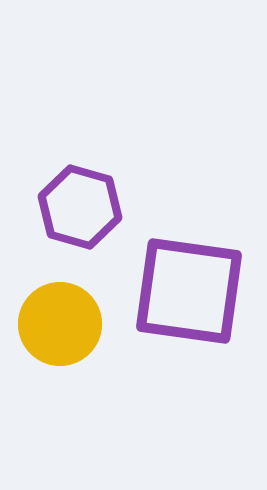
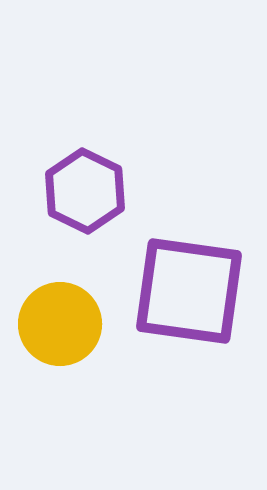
purple hexagon: moved 5 px right, 16 px up; rotated 10 degrees clockwise
